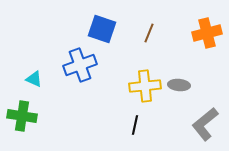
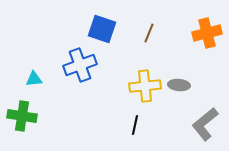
cyan triangle: rotated 30 degrees counterclockwise
